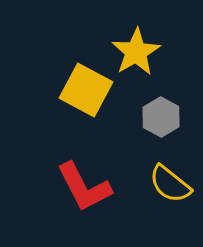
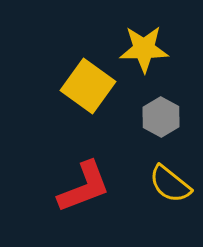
yellow star: moved 8 px right, 3 px up; rotated 30 degrees clockwise
yellow square: moved 2 px right, 4 px up; rotated 8 degrees clockwise
red L-shape: rotated 84 degrees counterclockwise
